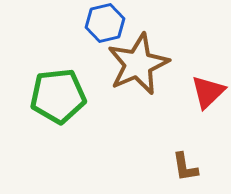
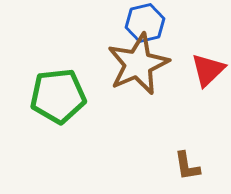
blue hexagon: moved 40 px right
red triangle: moved 22 px up
brown L-shape: moved 2 px right, 1 px up
